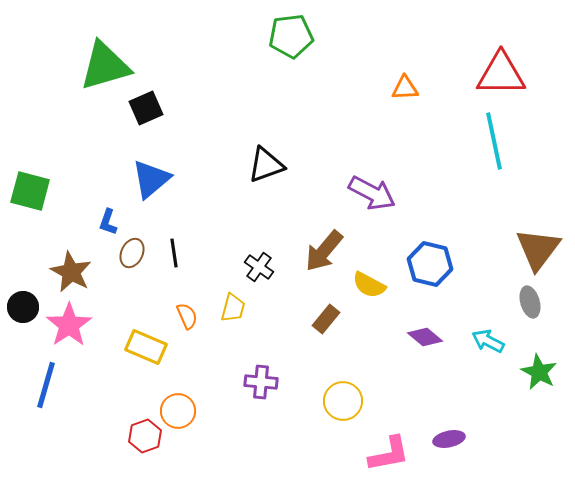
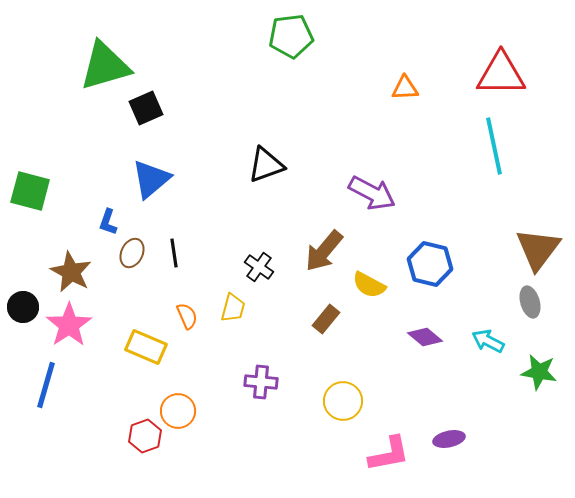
cyan line: moved 5 px down
green star: rotated 18 degrees counterclockwise
